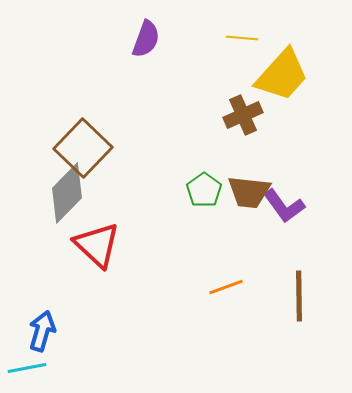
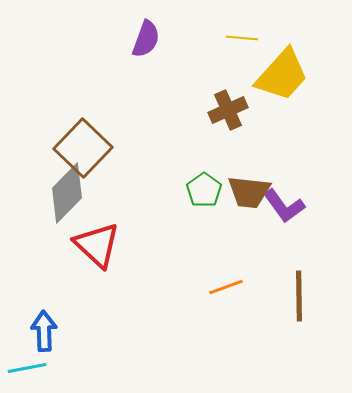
brown cross: moved 15 px left, 5 px up
blue arrow: moved 2 px right; rotated 18 degrees counterclockwise
